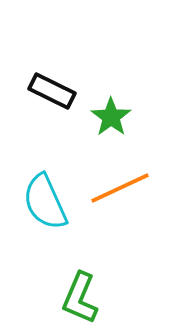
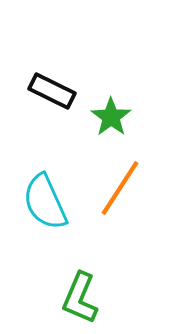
orange line: rotated 32 degrees counterclockwise
